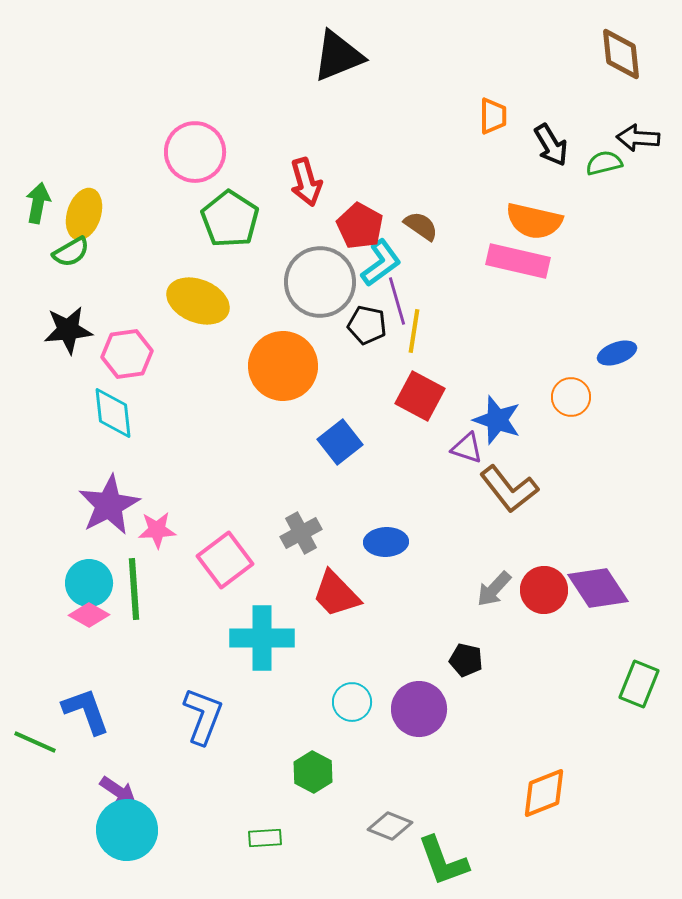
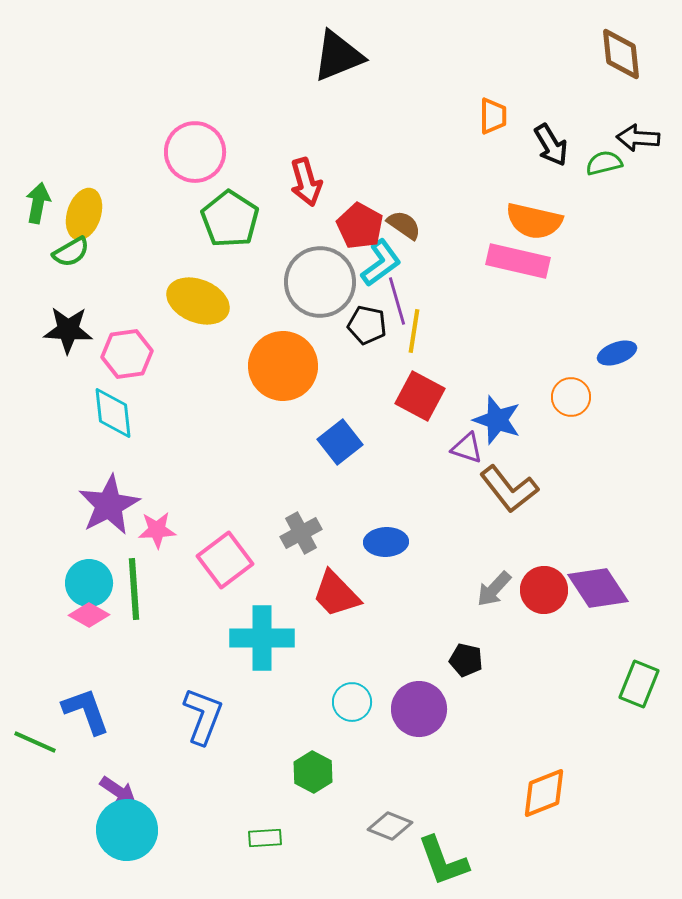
brown semicircle at (421, 226): moved 17 px left, 1 px up
black star at (68, 330): rotated 9 degrees clockwise
